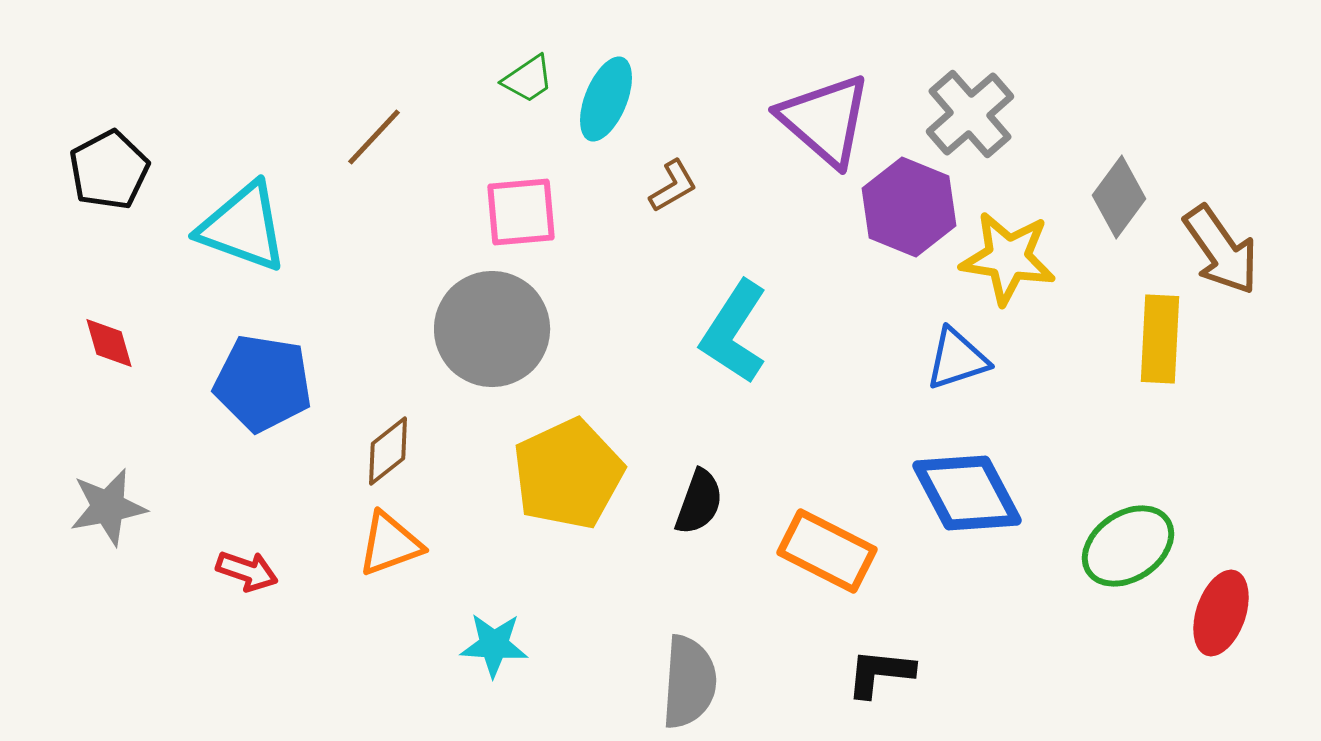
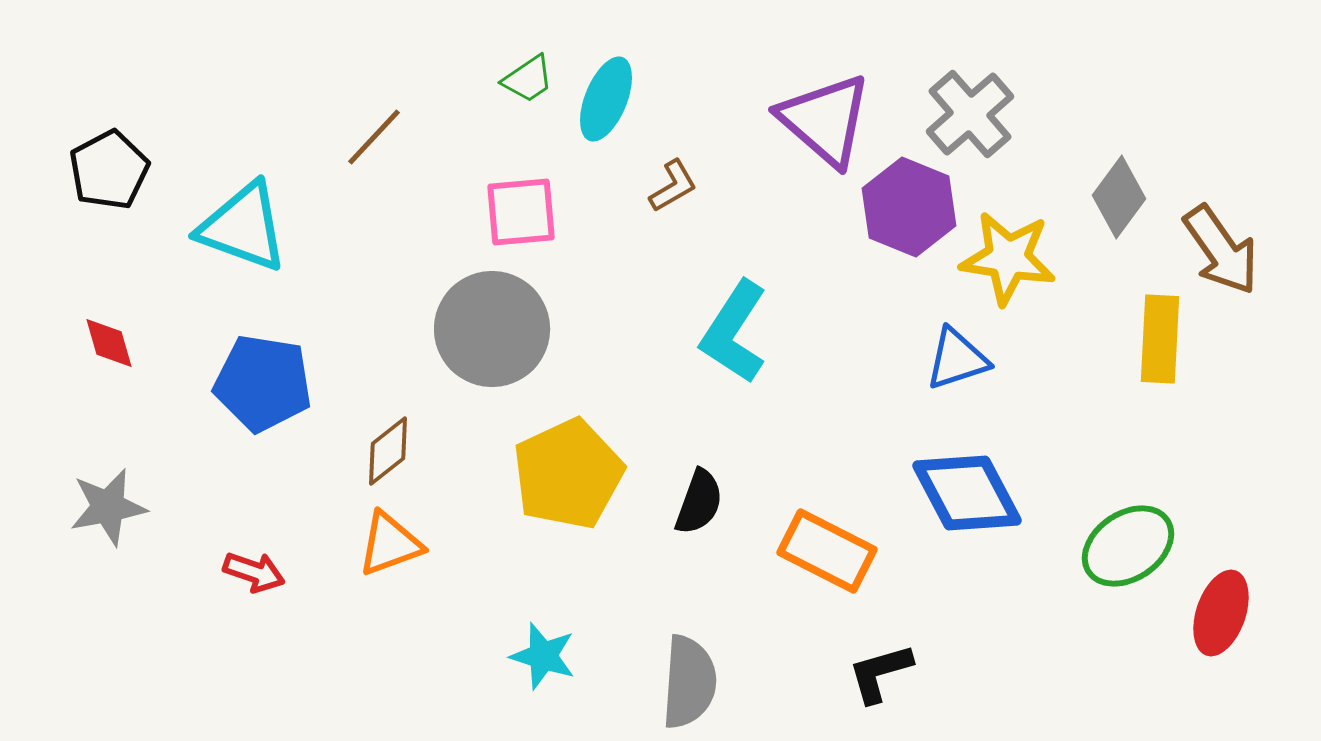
red arrow: moved 7 px right, 1 px down
cyan star: moved 49 px right, 11 px down; rotated 14 degrees clockwise
black L-shape: rotated 22 degrees counterclockwise
